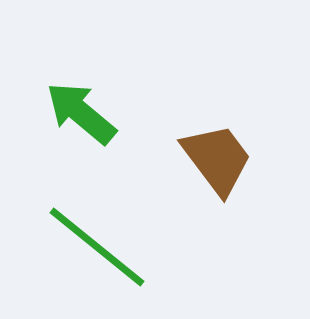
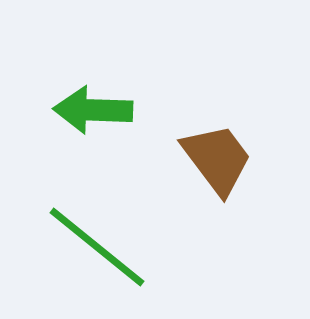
green arrow: moved 12 px right, 3 px up; rotated 38 degrees counterclockwise
